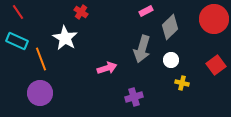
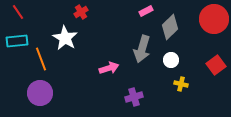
red cross: rotated 24 degrees clockwise
cyan rectangle: rotated 30 degrees counterclockwise
pink arrow: moved 2 px right
yellow cross: moved 1 px left, 1 px down
